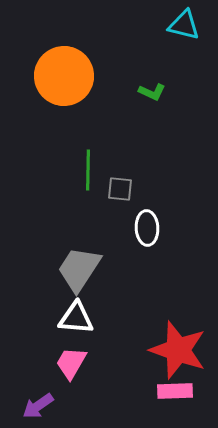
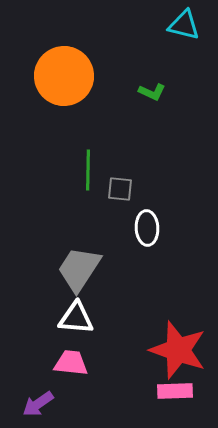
pink trapezoid: rotated 66 degrees clockwise
purple arrow: moved 2 px up
